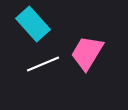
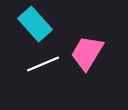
cyan rectangle: moved 2 px right
